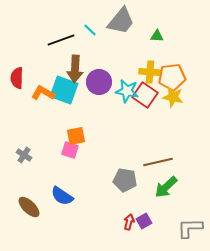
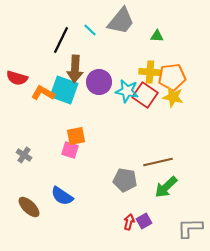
black line: rotated 44 degrees counterclockwise
red semicircle: rotated 75 degrees counterclockwise
